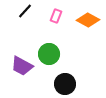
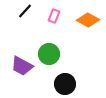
pink rectangle: moved 2 px left
